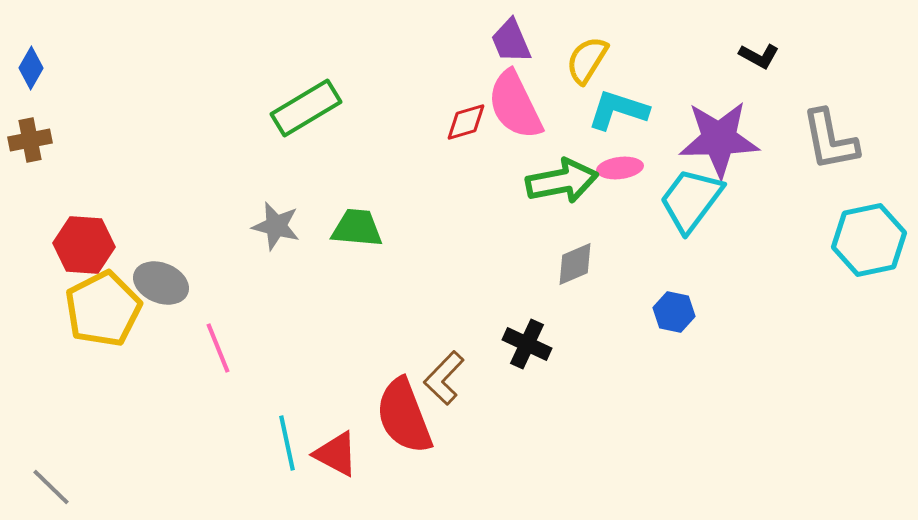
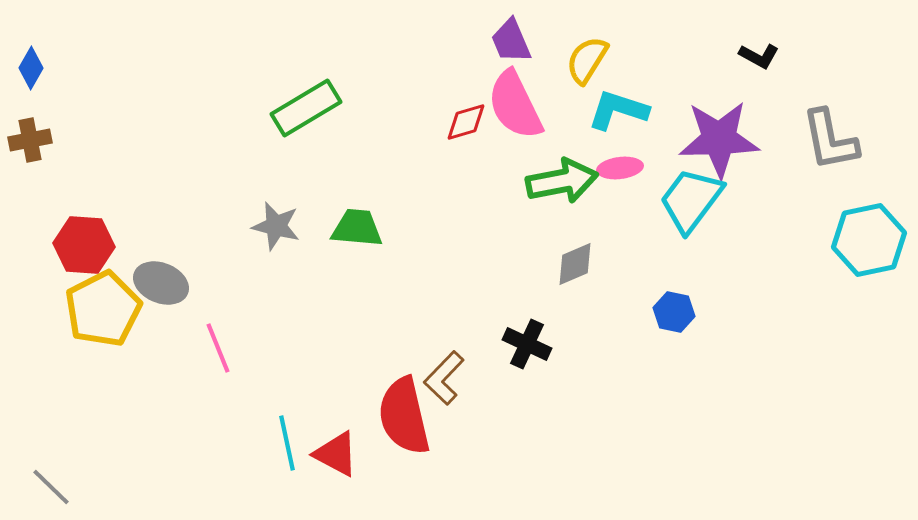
red semicircle: rotated 8 degrees clockwise
